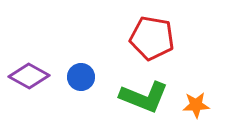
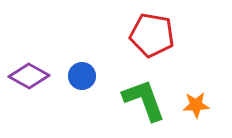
red pentagon: moved 3 px up
blue circle: moved 1 px right, 1 px up
green L-shape: moved 3 px down; rotated 132 degrees counterclockwise
